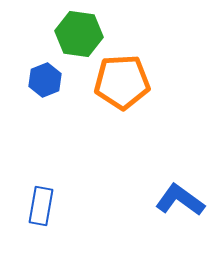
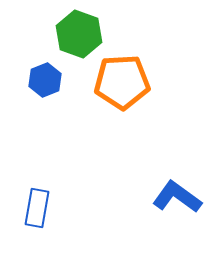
green hexagon: rotated 12 degrees clockwise
blue L-shape: moved 3 px left, 3 px up
blue rectangle: moved 4 px left, 2 px down
